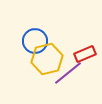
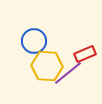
blue circle: moved 1 px left
yellow hexagon: moved 7 px down; rotated 16 degrees clockwise
